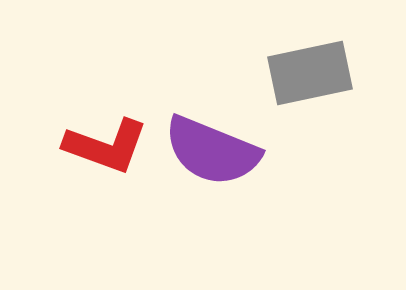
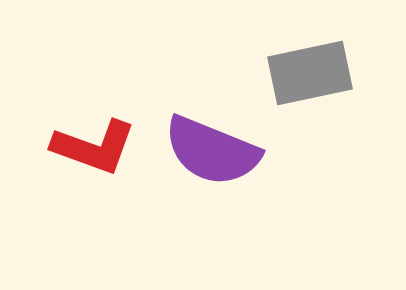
red L-shape: moved 12 px left, 1 px down
